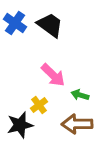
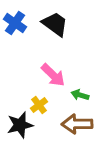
black trapezoid: moved 5 px right, 1 px up
